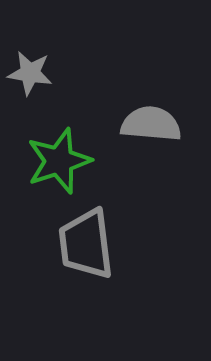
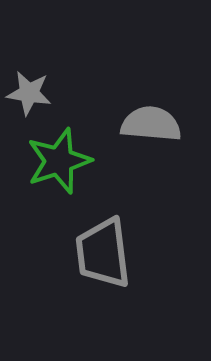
gray star: moved 1 px left, 20 px down
gray trapezoid: moved 17 px right, 9 px down
